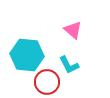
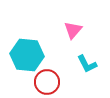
pink triangle: rotated 30 degrees clockwise
cyan L-shape: moved 18 px right, 1 px up
